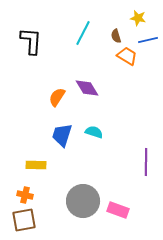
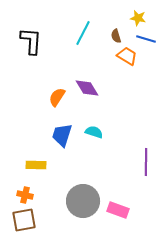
blue line: moved 2 px left, 1 px up; rotated 30 degrees clockwise
